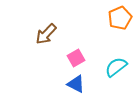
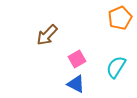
brown arrow: moved 1 px right, 1 px down
pink square: moved 1 px right, 1 px down
cyan semicircle: rotated 20 degrees counterclockwise
